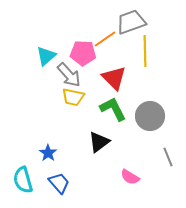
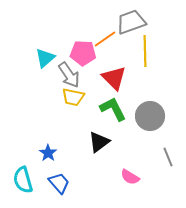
cyan triangle: moved 1 px left, 2 px down
gray arrow: rotated 8 degrees clockwise
